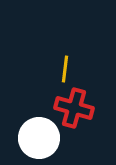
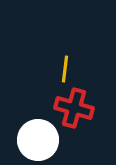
white circle: moved 1 px left, 2 px down
